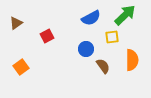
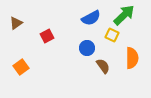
green arrow: moved 1 px left
yellow square: moved 2 px up; rotated 32 degrees clockwise
blue circle: moved 1 px right, 1 px up
orange semicircle: moved 2 px up
